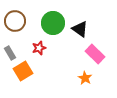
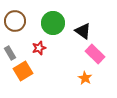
black triangle: moved 3 px right, 2 px down
